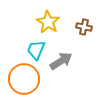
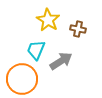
yellow star: moved 2 px up
brown cross: moved 6 px left, 2 px down
orange circle: moved 2 px left
